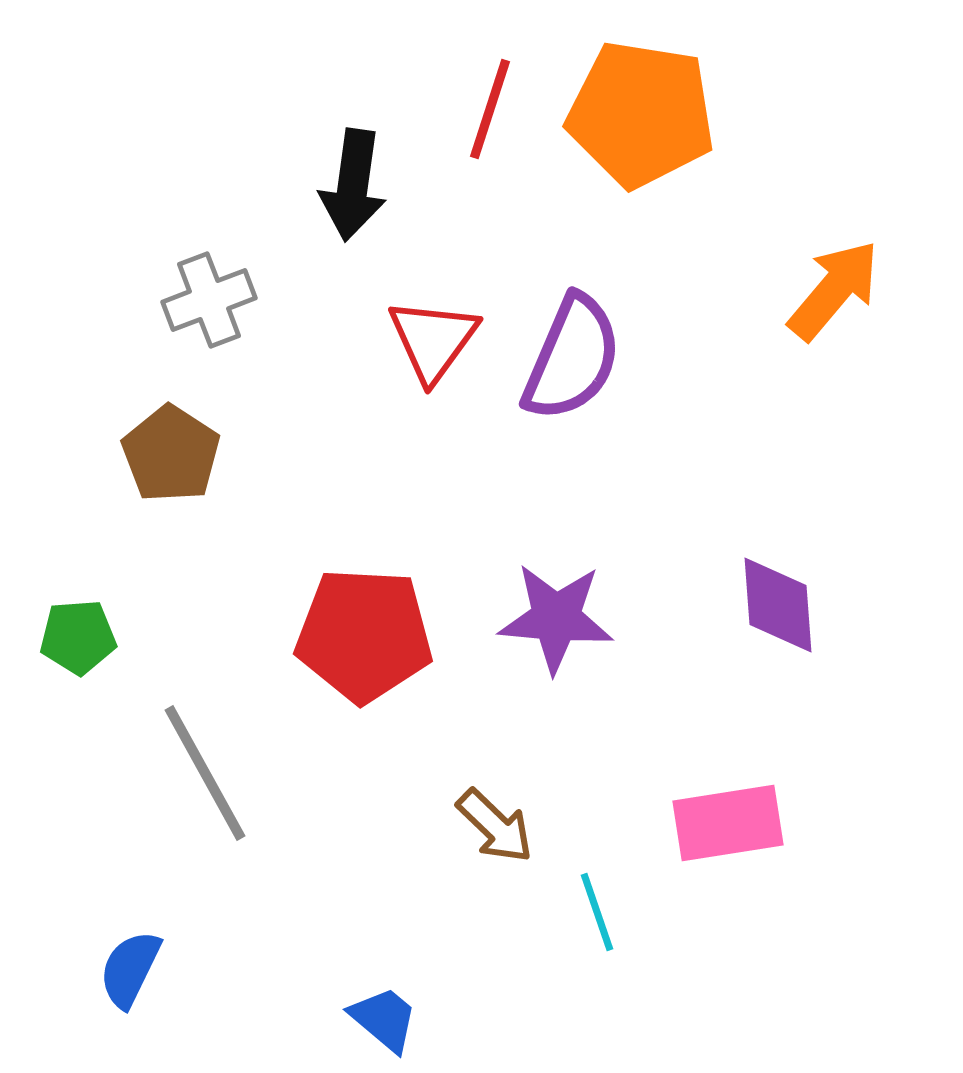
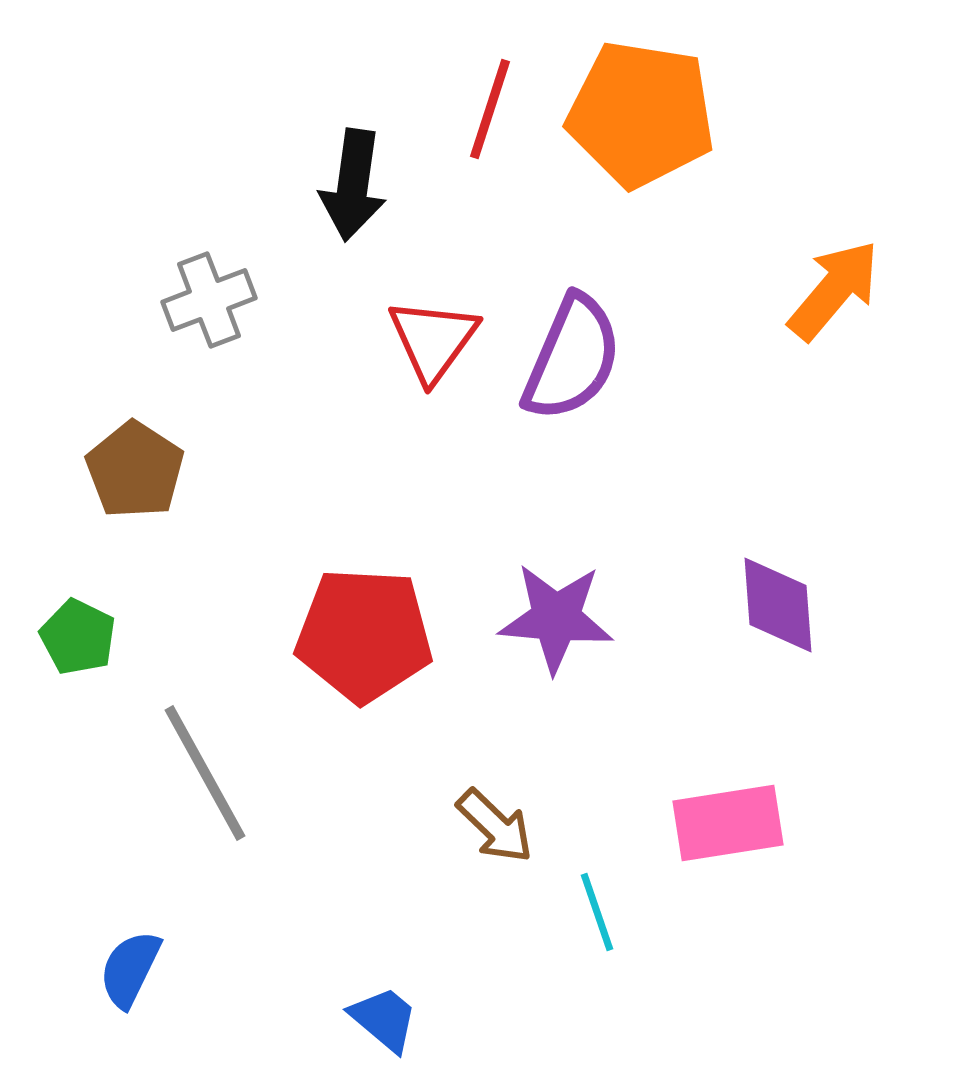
brown pentagon: moved 36 px left, 16 px down
green pentagon: rotated 30 degrees clockwise
